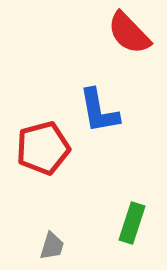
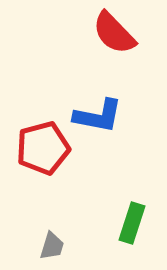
red semicircle: moved 15 px left
blue L-shape: moved 1 px left, 5 px down; rotated 69 degrees counterclockwise
